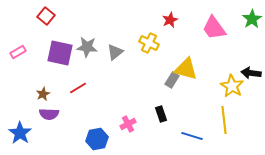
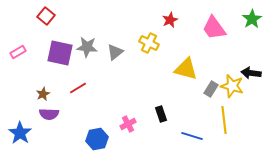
gray rectangle: moved 39 px right, 9 px down
yellow star: rotated 15 degrees counterclockwise
